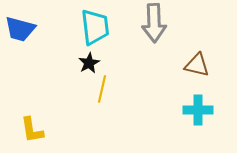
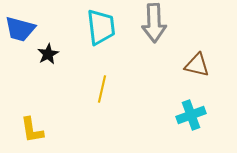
cyan trapezoid: moved 6 px right
black star: moved 41 px left, 9 px up
cyan cross: moved 7 px left, 5 px down; rotated 20 degrees counterclockwise
